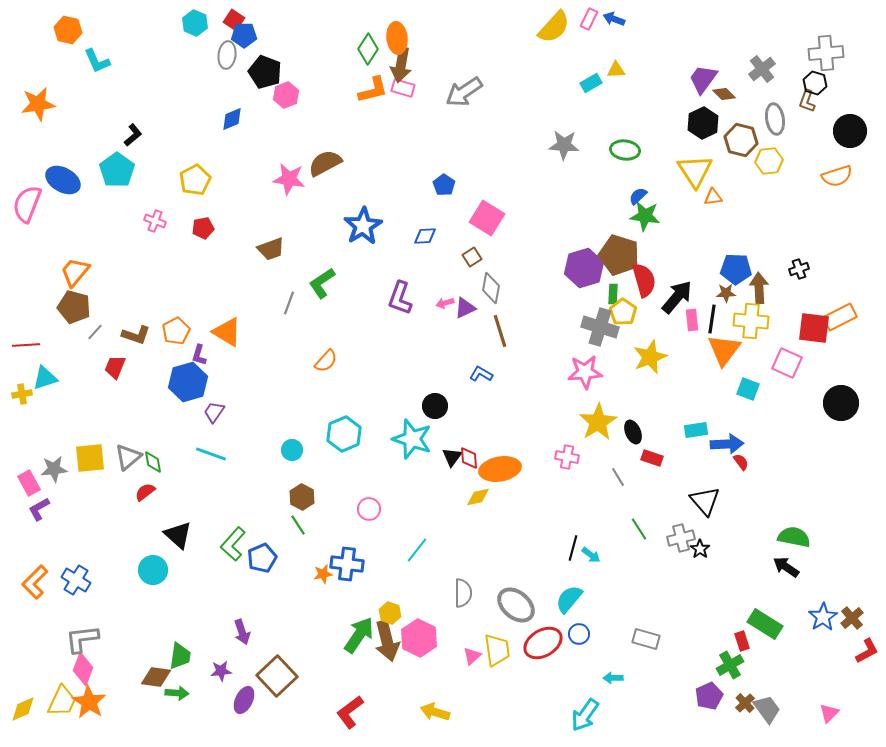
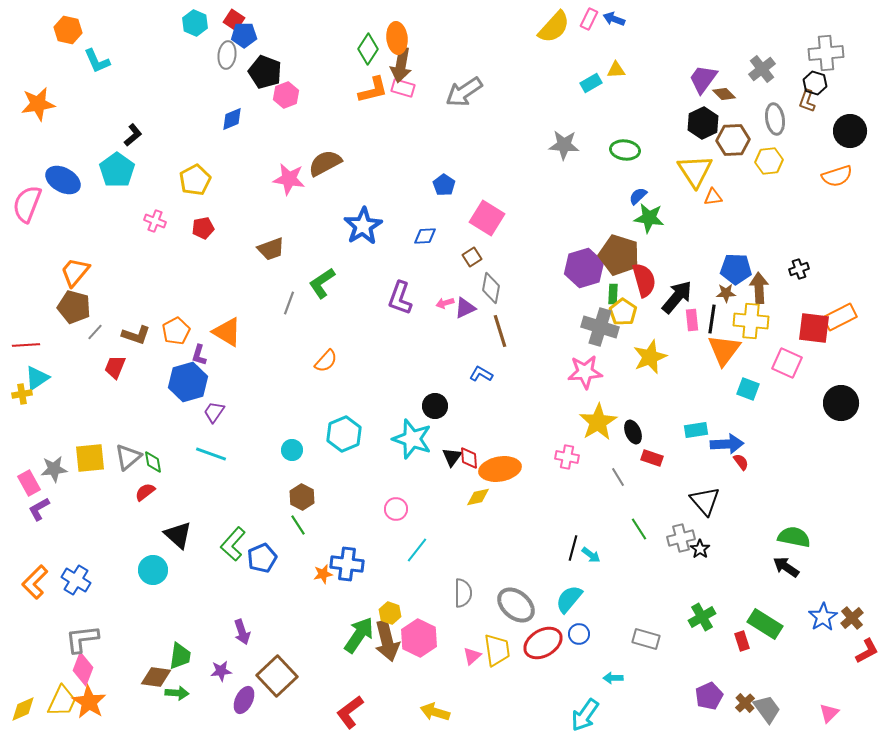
brown hexagon at (741, 140): moved 8 px left; rotated 16 degrees counterclockwise
green star at (645, 216): moved 4 px right, 2 px down
cyan triangle at (45, 378): moved 8 px left; rotated 16 degrees counterclockwise
pink circle at (369, 509): moved 27 px right
green cross at (730, 665): moved 28 px left, 48 px up
